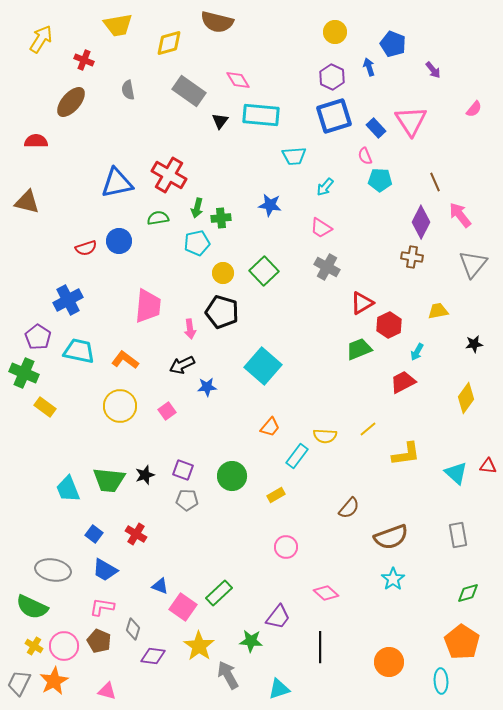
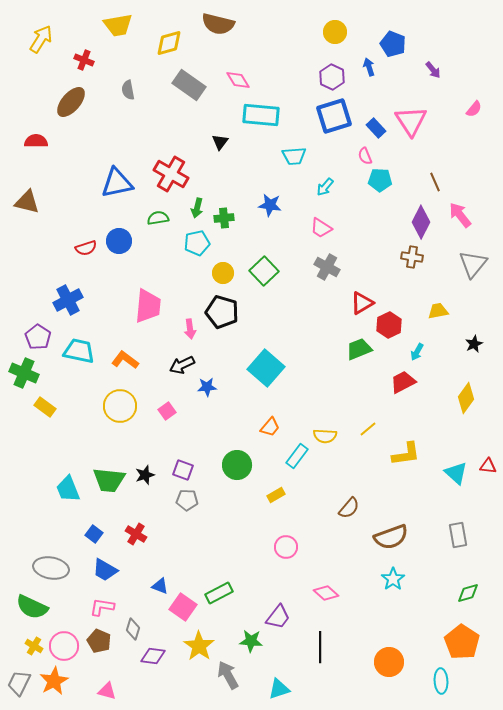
brown semicircle at (217, 22): moved 1 px right, 2 px down
gray rectangle at (189, 91): moved 6 px up
black triangle at (220, 121): moved 21 px down
red cross at (169, 175): moved 2 px right, 1 px up
green cross at (221, 218): moved 3 px right
black star at (474, 344): rotated 18 degrees counterclockwise
cyan square at (263, 366): moved 3 px right, 2 px down
green circle at (232, 476): moved 5 px right, 11 px up
gray ellipse at (53, 570): moved 2 px left, 2 px up
green rectangle at (219, 593): rotated 16 degrees clockwise
